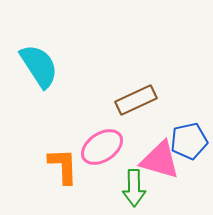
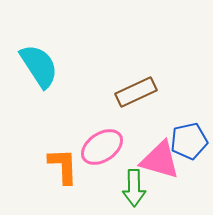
brown rectangle: moved 8 px up
